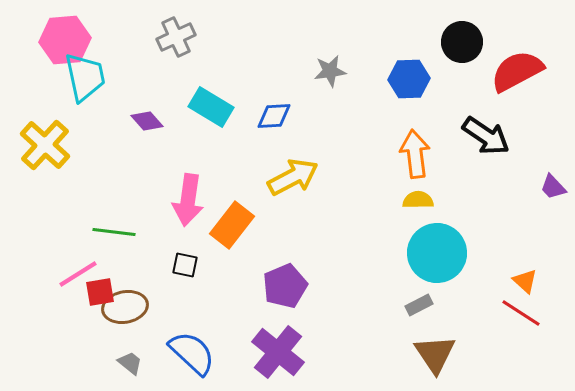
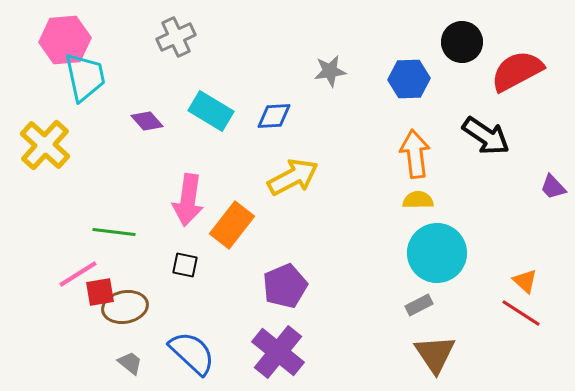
cyan rectangle: moved 4 px down
